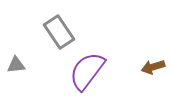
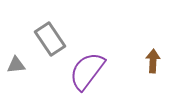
gray rectangle: moved 9 px left, 7 px down
brown arrow: moved 6 px up; rotated 110 degrees clockwise
